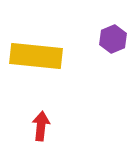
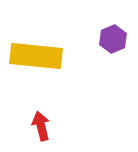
red arrow: rotated 20 degrees counterclockwise
